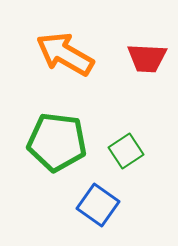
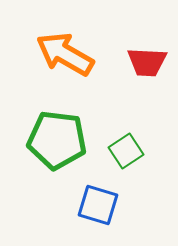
red trapezoid: moved 4 px down
green pentagon: moved 2 px up
blue square: rotated 18 degrees counterclockwise
